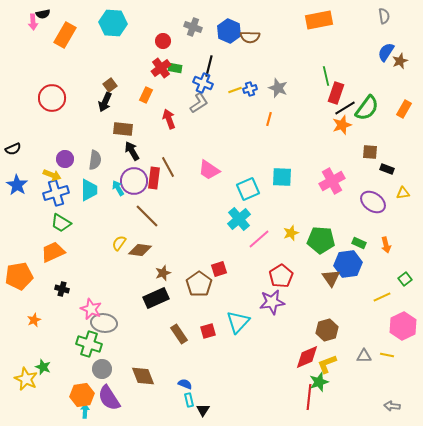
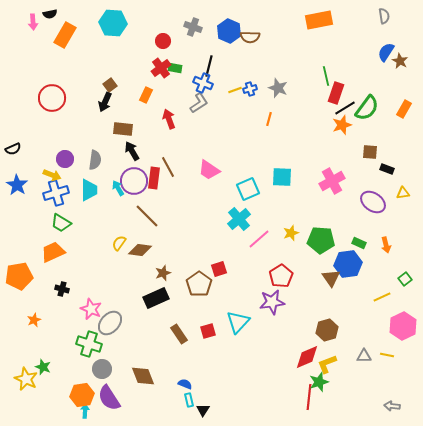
black semicircle at (43, 14): moved 7 px right
brown star at (400, 61): rotated 21 degrees counterclockwise
gray ellipse at (104, 323): moved 6 px right; rotated 55 degrees counterclockwise
